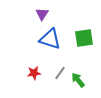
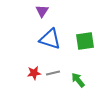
purple triangle: moved 3 px up
green square: moved 1 px right, 3 px down
gray line: moved 7 px left; rotated 40 degrees clockwise
